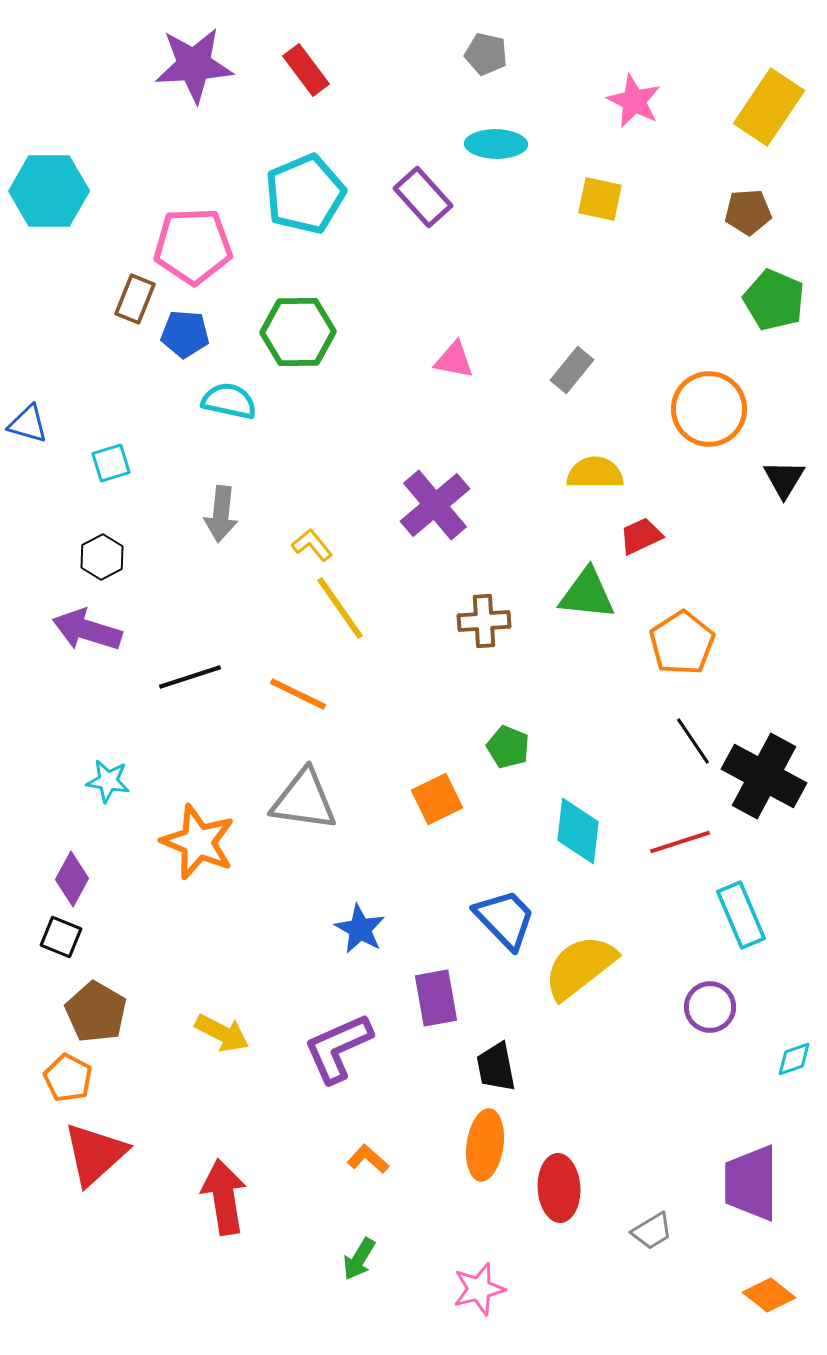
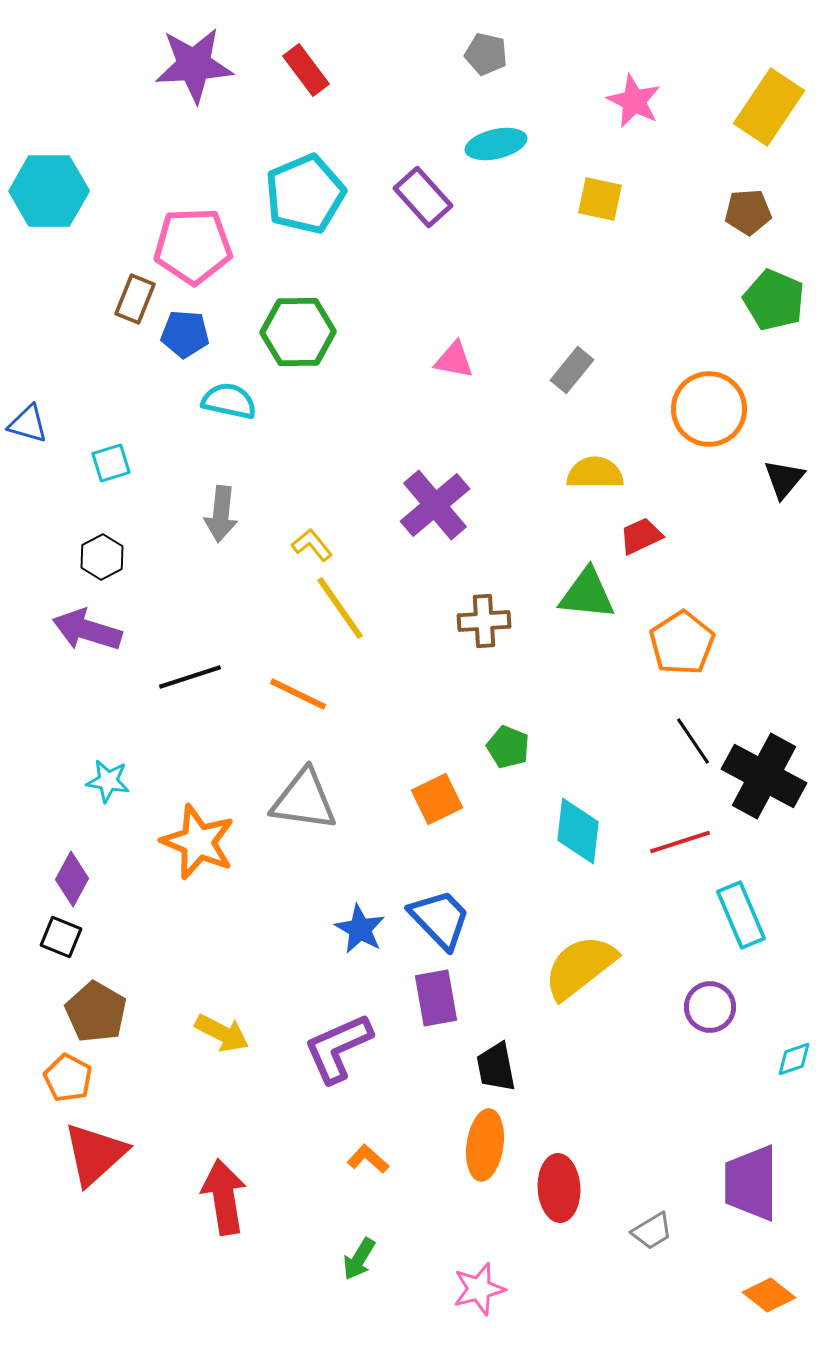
cyan ellipse at (496, 144): rotated 14 degrees counterclockwise
black triangle at (784, 479): rotated 9 degrees clockwise
blue trapezoid at (505, 919): moved 65 px left
